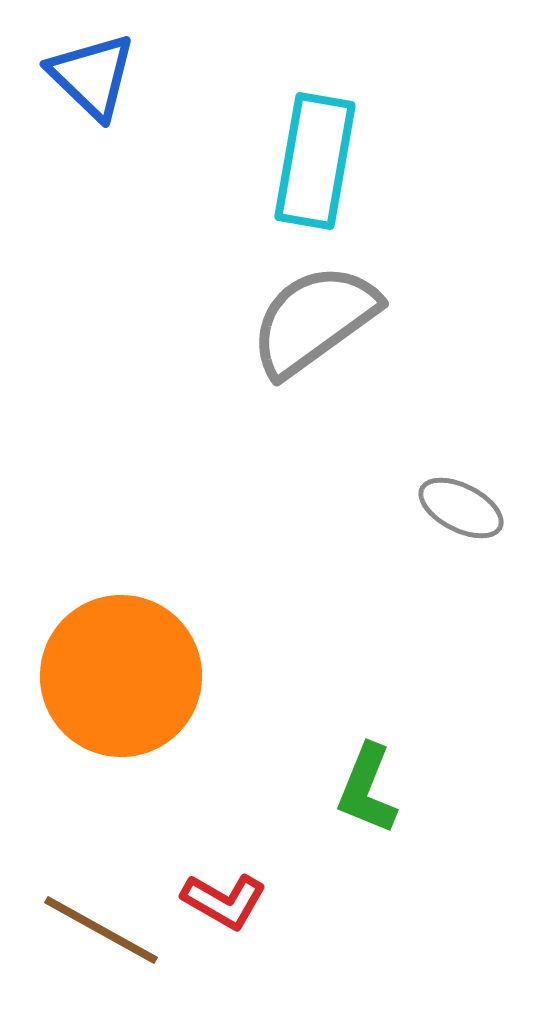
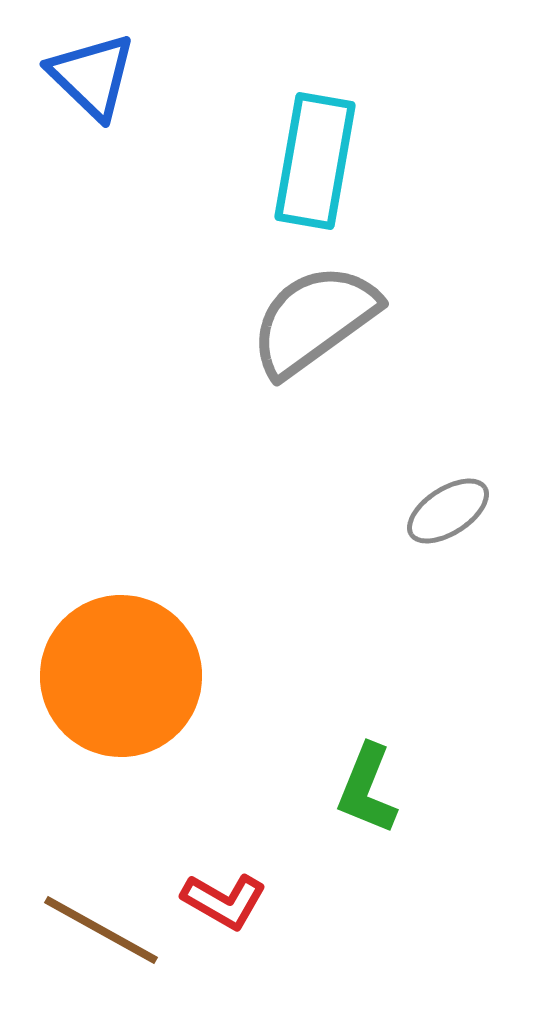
gray ellipse: moved 13 px left, 3 px down; rotated 60 degrees counterclockwise
